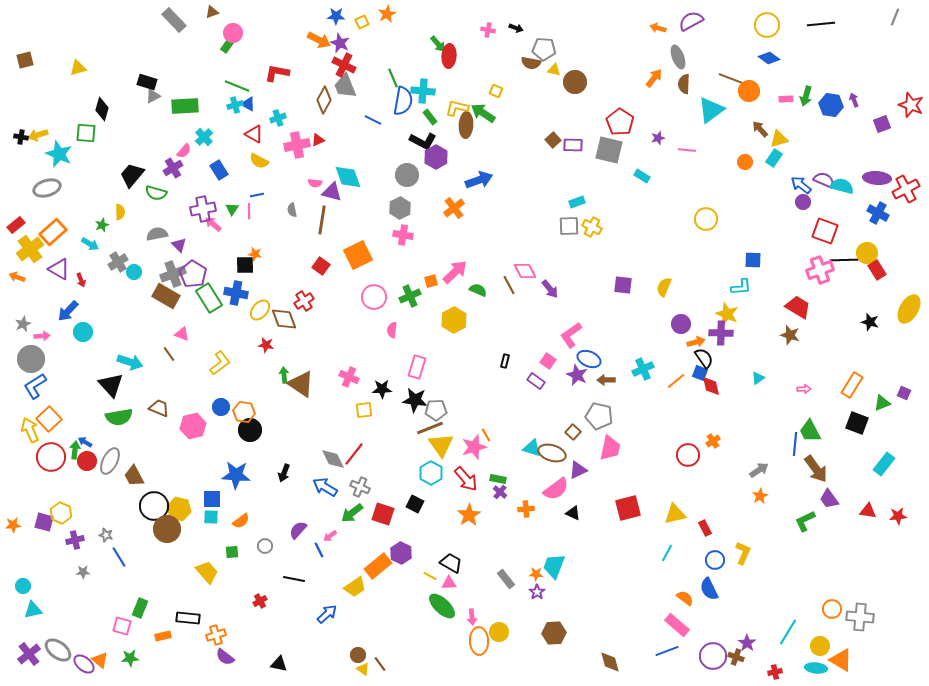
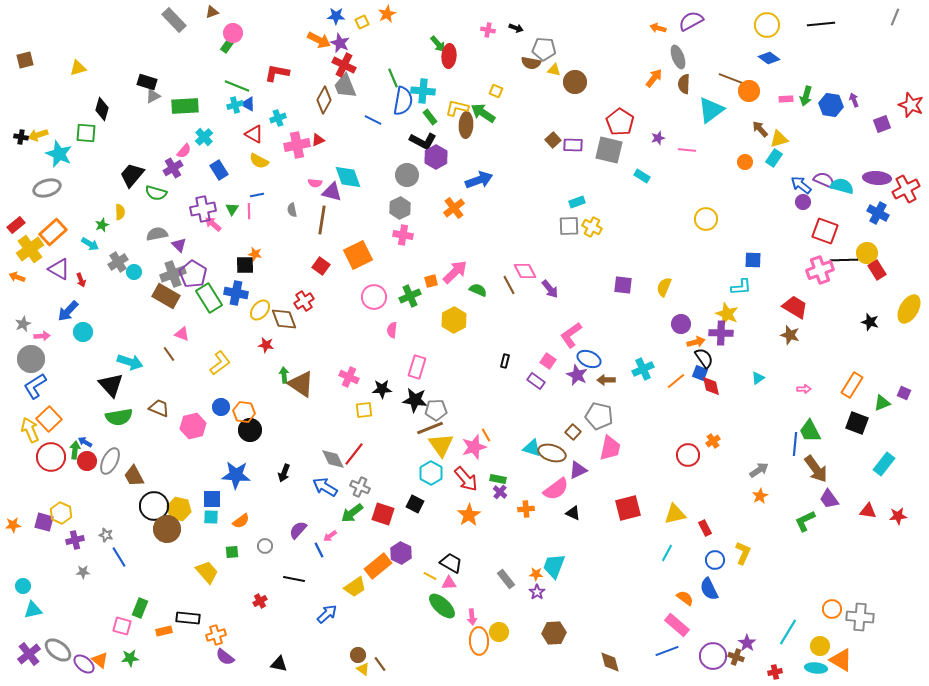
red trapezoid at (798, 307): moved 3 px left
orange rectangle at (163, 636): moved 1 px right, 5 px up
